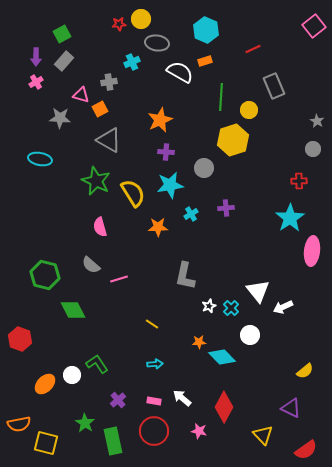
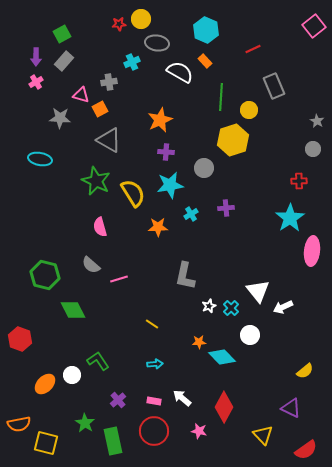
orange rectangle at (205, 61): rotated 64 degrees clockwise
green L-shape at (97, 364): moved 1 px right, 3 px up
